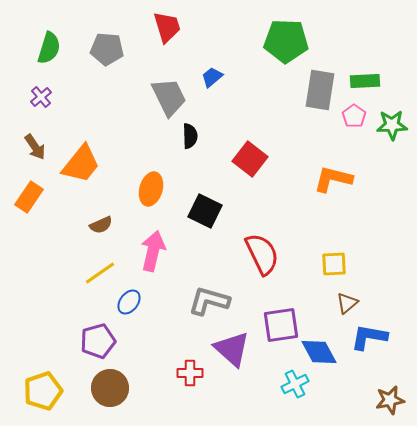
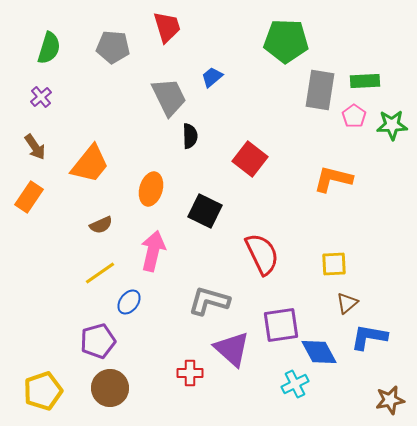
gray pentagon: moved 6 px right, 2 px up
orange trapezoid: moved 9 px right
